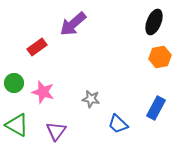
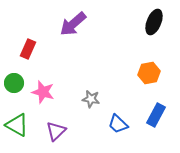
red rectangle: moved 9 px left, 2 px down; rotated 30 degrees counterclockwise
orange hexagon: moved 11 px left, 16 px down
blue rectangle: moved 7 px down
purple triangle: rotated 10 degrees clockwise
